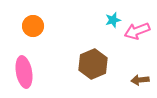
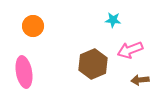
cyan star: rotated 21 degrees clockwise
pink arrow: moved 7 px left, 19 px down
